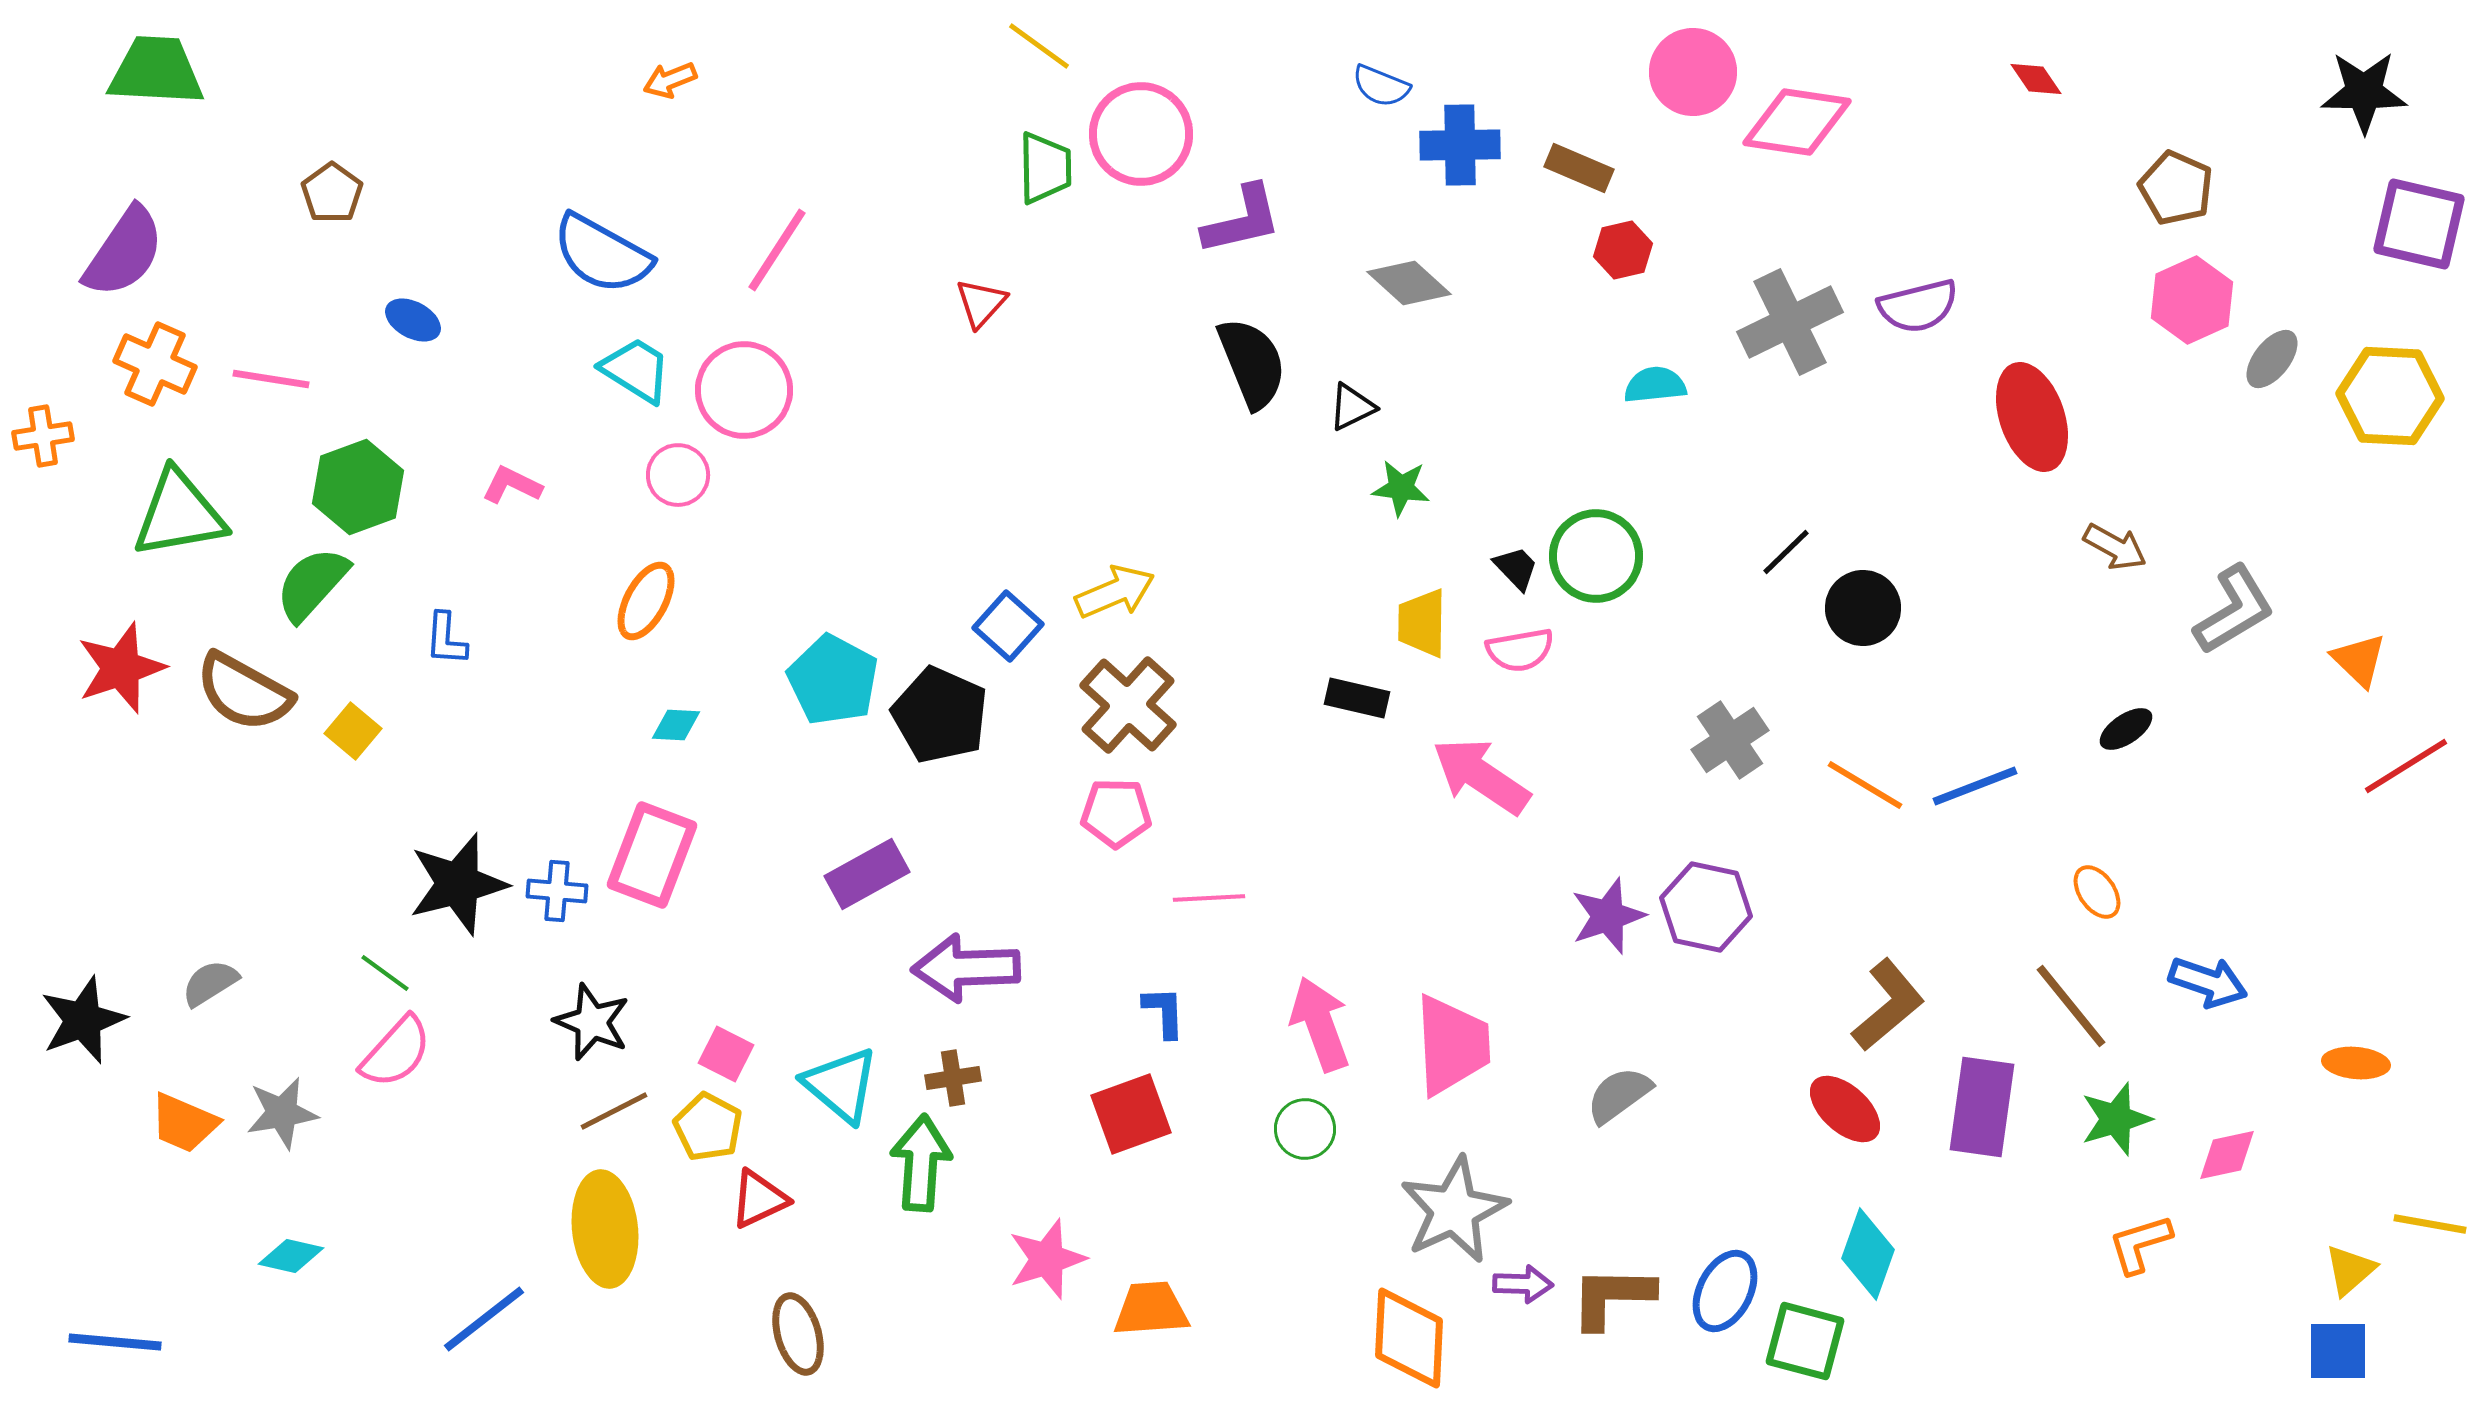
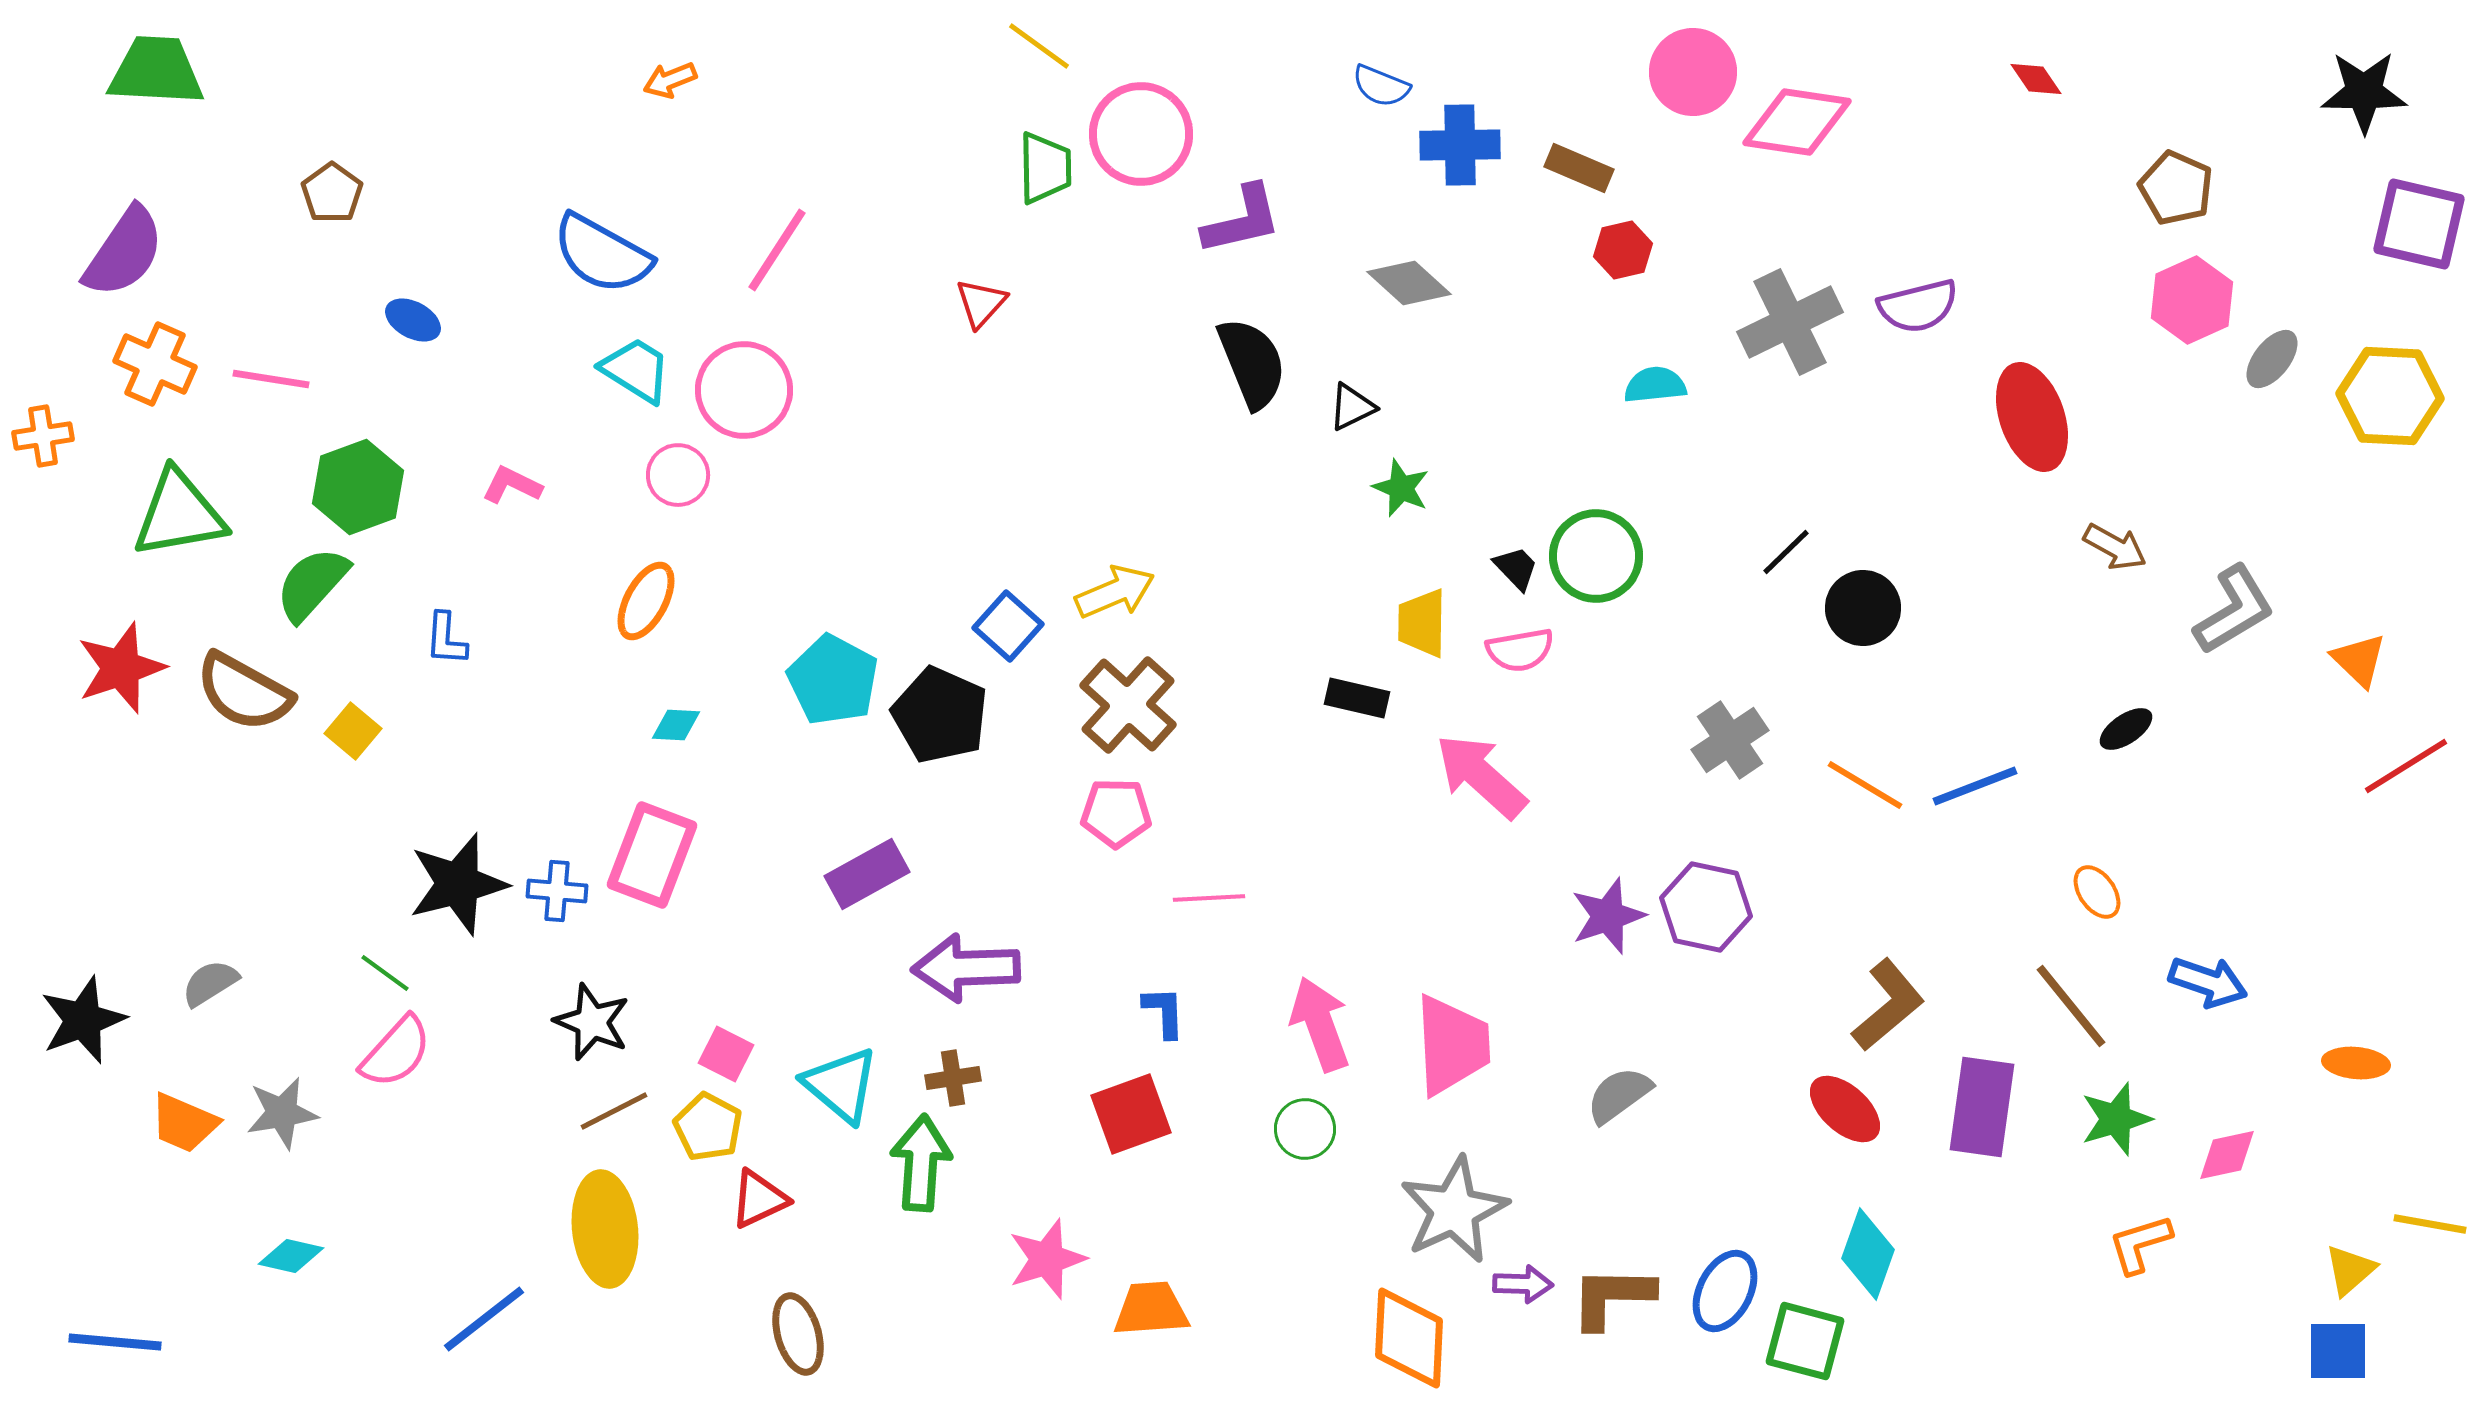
green star at (1401, 488): rotated 16 degrees clockwise
pink arrow at (1481, 776): rotated 8 degrees clockwise
